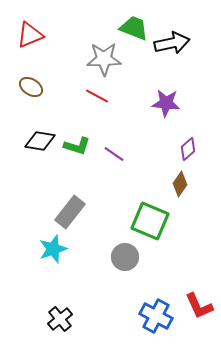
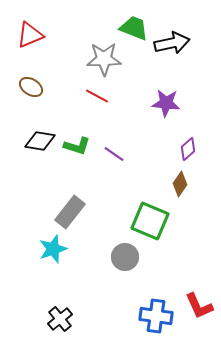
blue cross: rotated 20 degrees counterclockwise
